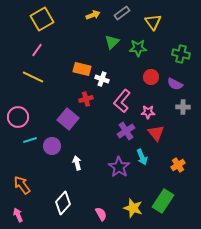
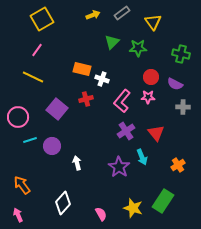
pink star: moved 15 px up
purple square: moved 11 px left, 10 px up
